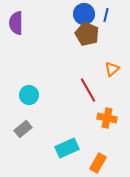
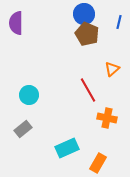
blue line: moved 13 px right, 7 px down
